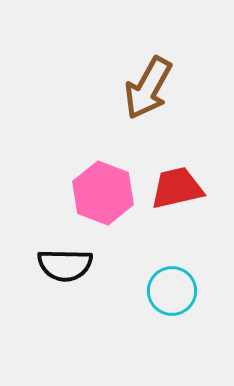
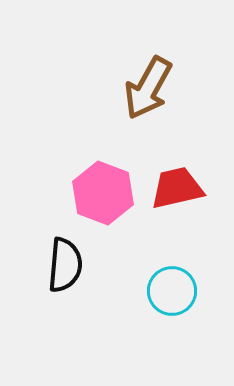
black semicircle: rotated 86 degrees counterclockwise
